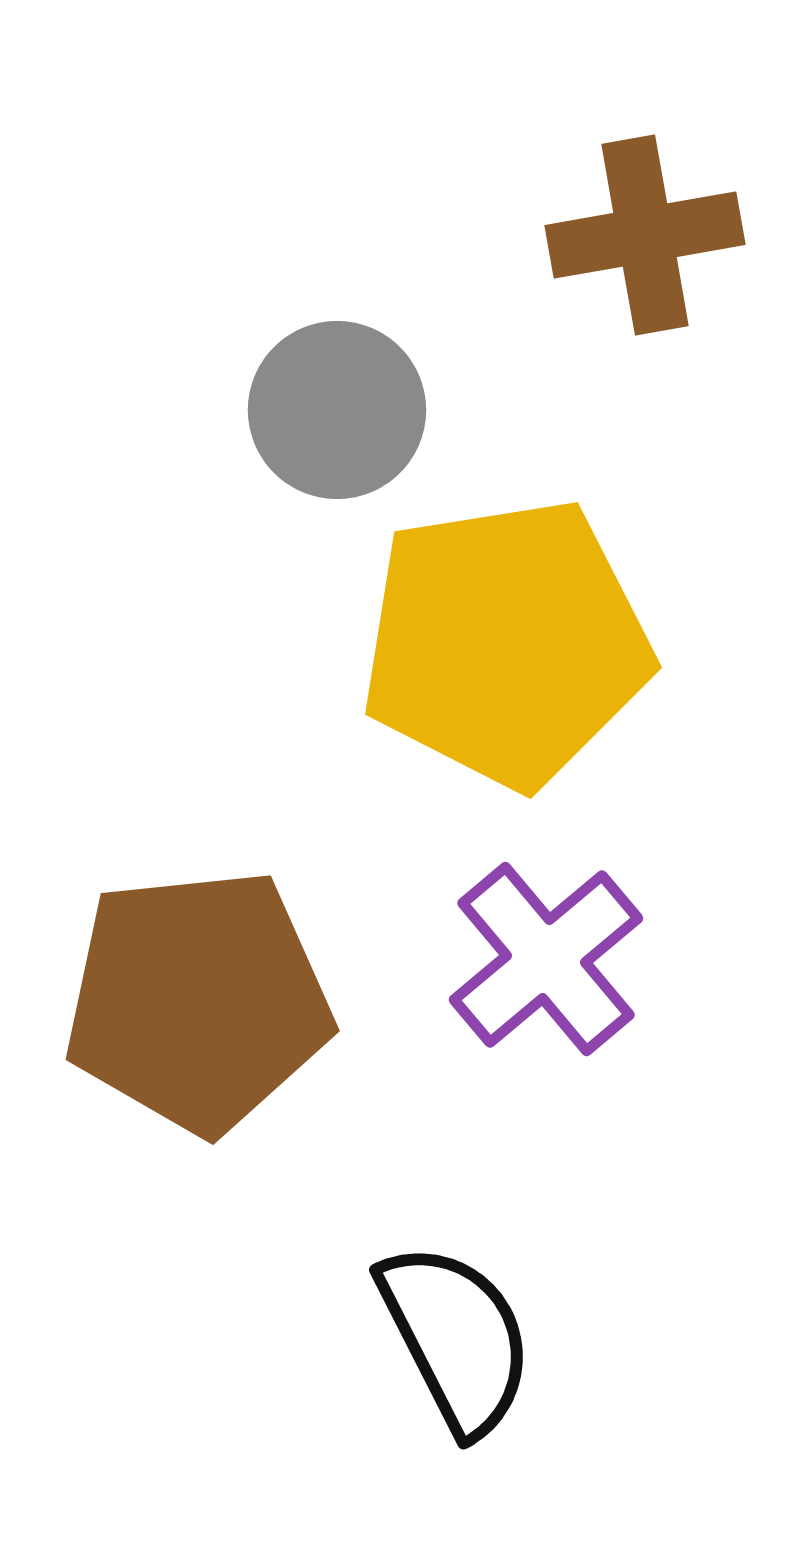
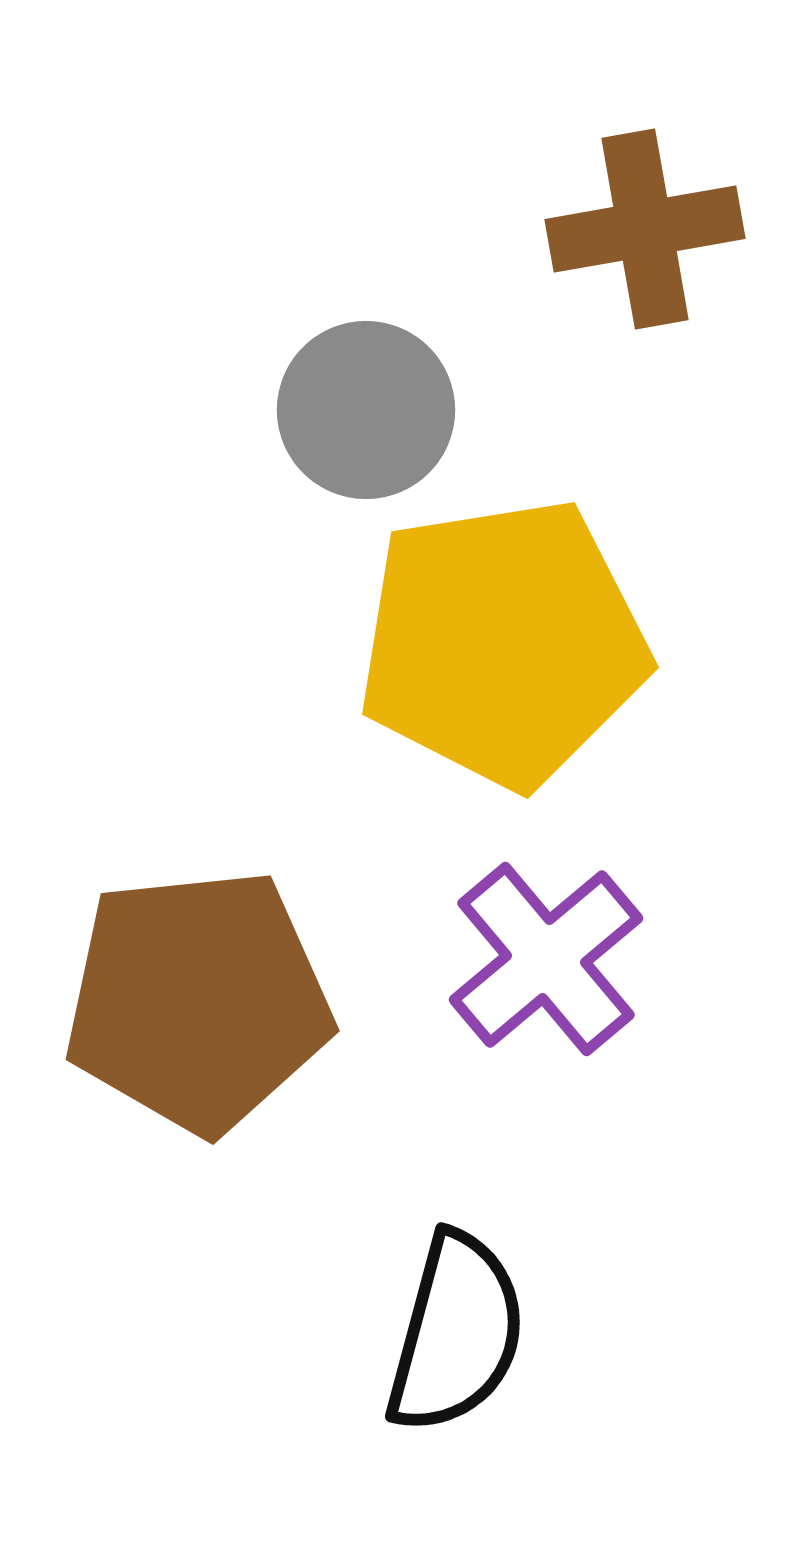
brown cross: moved 6 px up
gray circle: moved 29 px right
yellow pentagon: moved 3 px left
black semicircle: moved 5 px up; rotated 42 degrees clockwise
